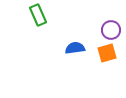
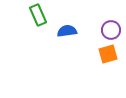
blue semicircle: moved 8 px left, 17 px up
orange square: moved 1 px right, 1 px down
